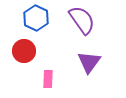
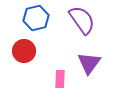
blue hexagon: rotated 20 degrees clockwise
purple triangle: moved 1 px down
pink rectangle: moved 12 px right
